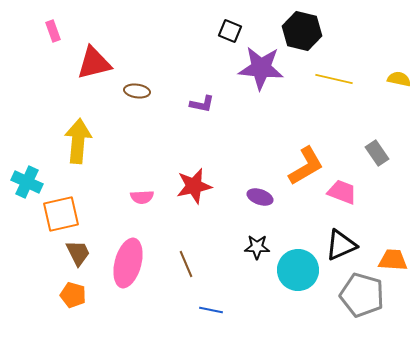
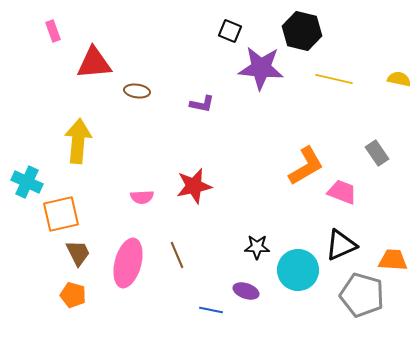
red triangle: rotated 9 degrees clockwise
purple ellipse: moved 14 px left, 94 px down
brown line: moved 9 px left, 9 px up
